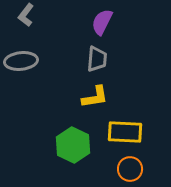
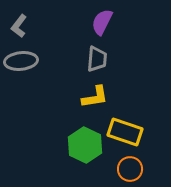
gray L-shape: moved 7 px left, 11 px down
yellow rectangle: rotated 16 degrees clockwise
green hexagon: moved 12 px right
